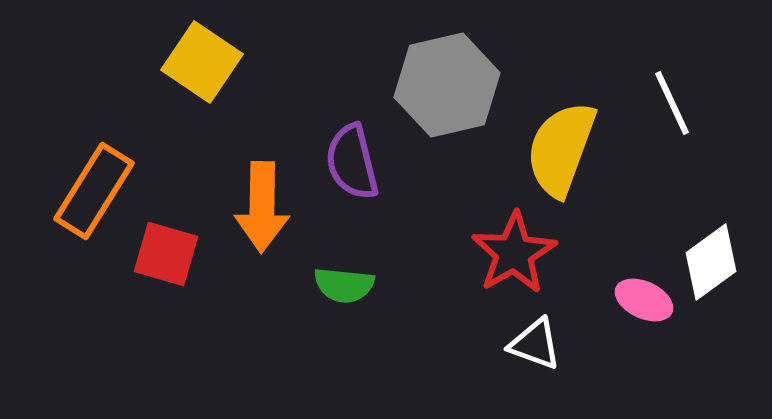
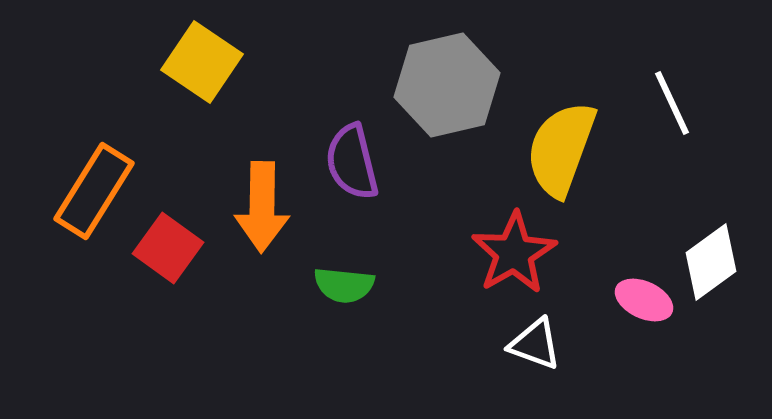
red square: moved 2 px right, 6 px up; rotated 20 degrees clockwise
